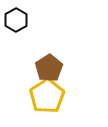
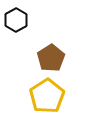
brown pentagon: moved 2 px right, 10 px up
